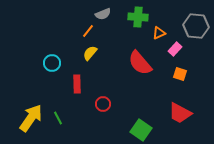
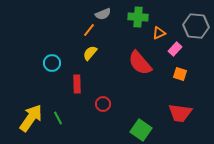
orange line: moved 1 px right, 1 px up
red trapezoid: rotated 20 degrees counterclockwise
